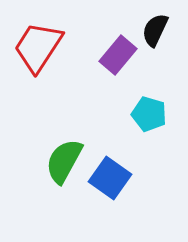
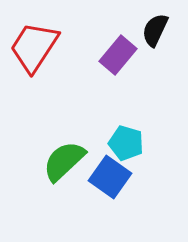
red trapezoid: moved 4 px left
cyan pentagon: moved 23 px left, 29 px down
green semicircle: rotated 18 degrees clockwise
blue square: moved 1 px up
